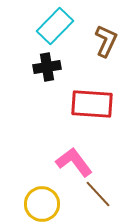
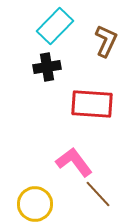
yellow circle: moved 7 px left
